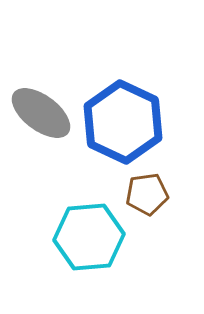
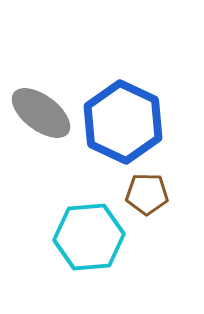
brown pentagon: rotated 9 degrees clockwise
